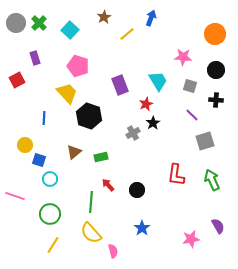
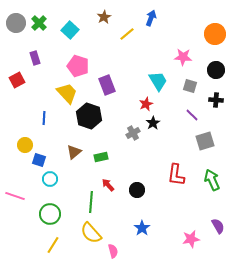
purple rectangle at (120, 85): moved 13 px left
